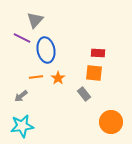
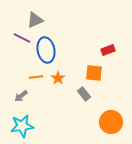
gray triangle: rotated 24 degrees clockwise
red rectangle: moved 10 px right, 3 px up; rotated 24 degrees counterclockwise
